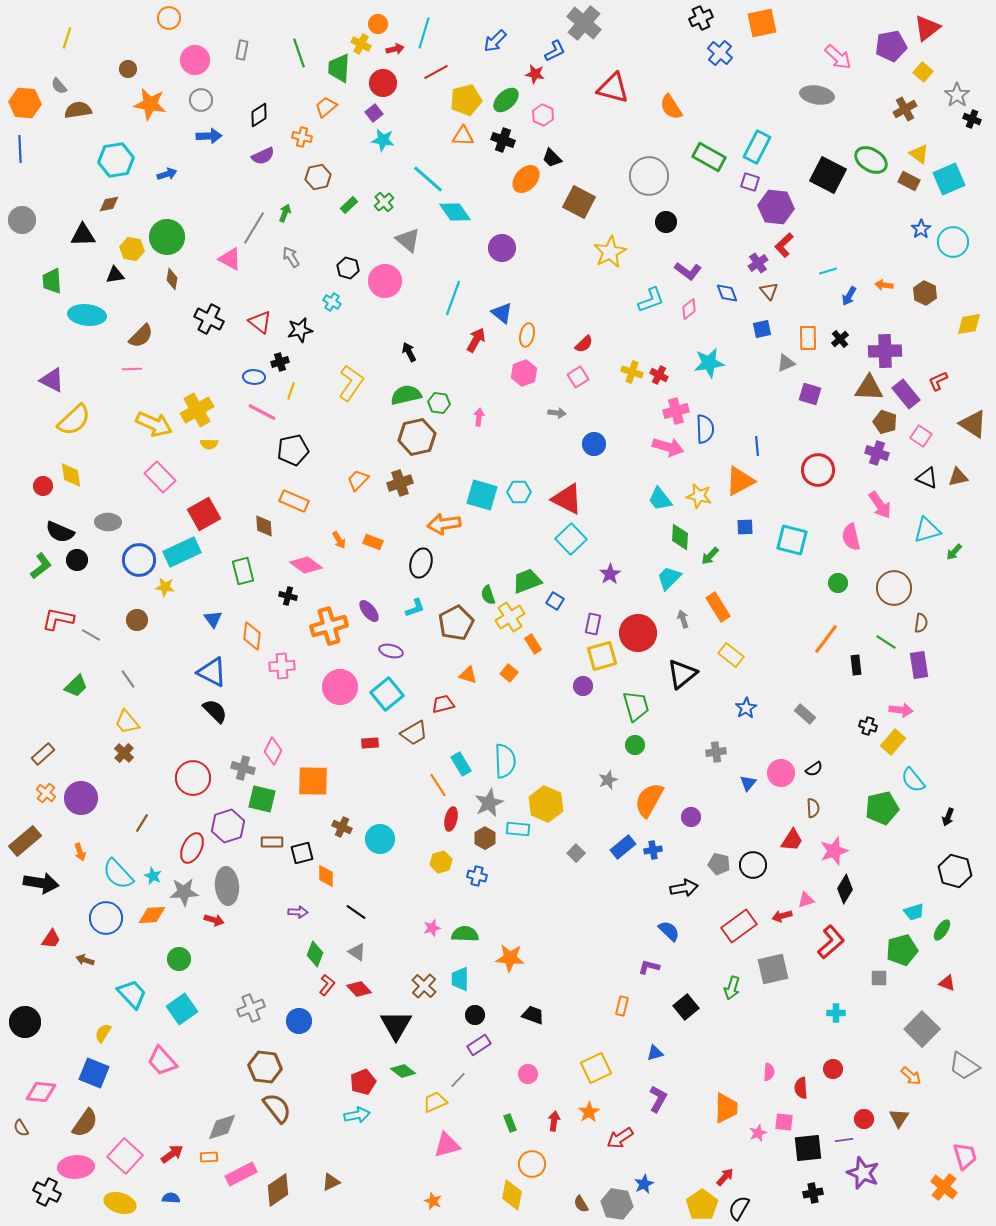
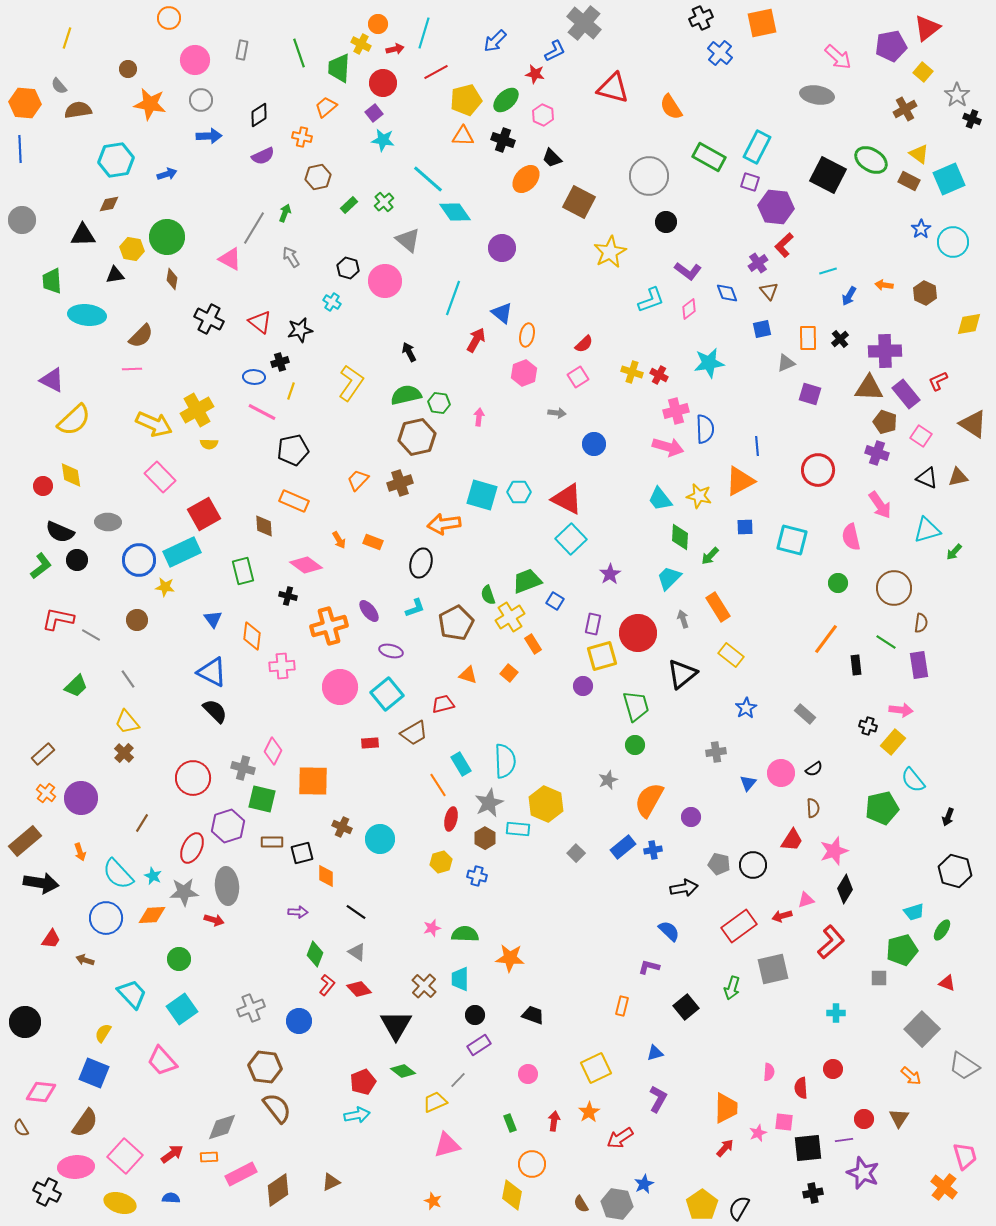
red arrow at (725, 1177): moved 29 px up
